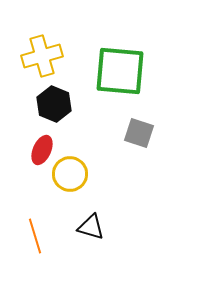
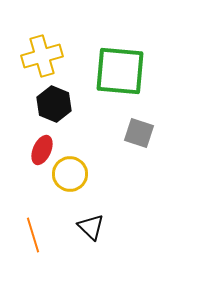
black triangle: rotated 28 degrees clockwise
orange line: moved 2 px left, 1 px up
